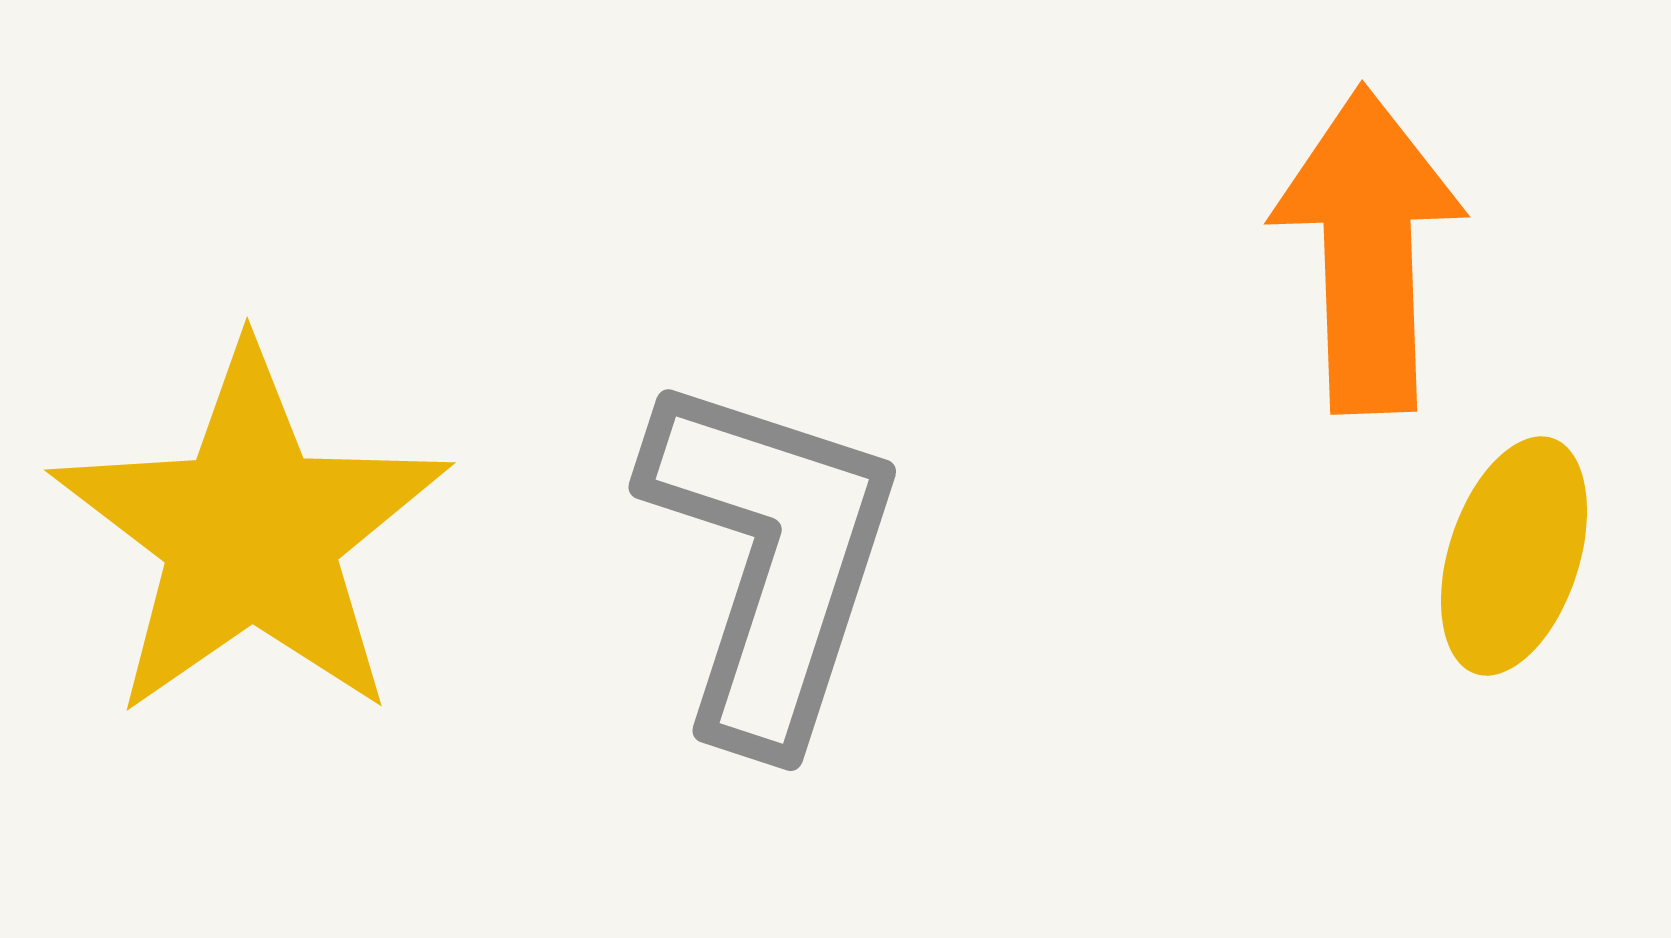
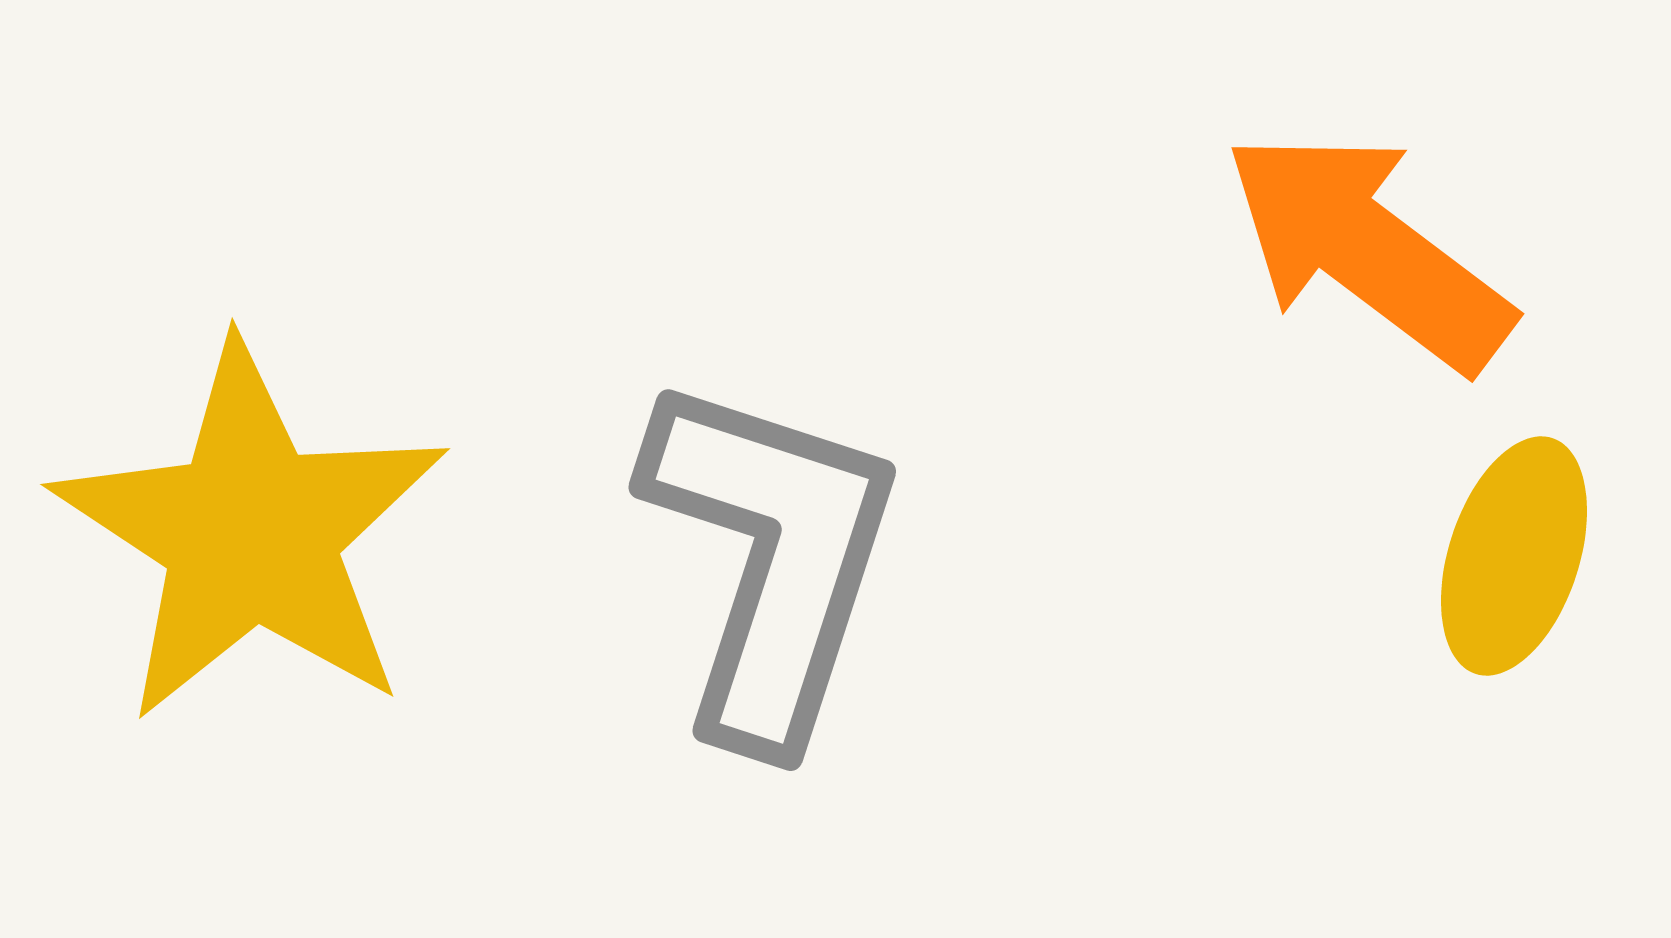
orange arrow: rotated 51 degrees counterclockwise
yellow star: rotated 4 degrees counterclockwise
